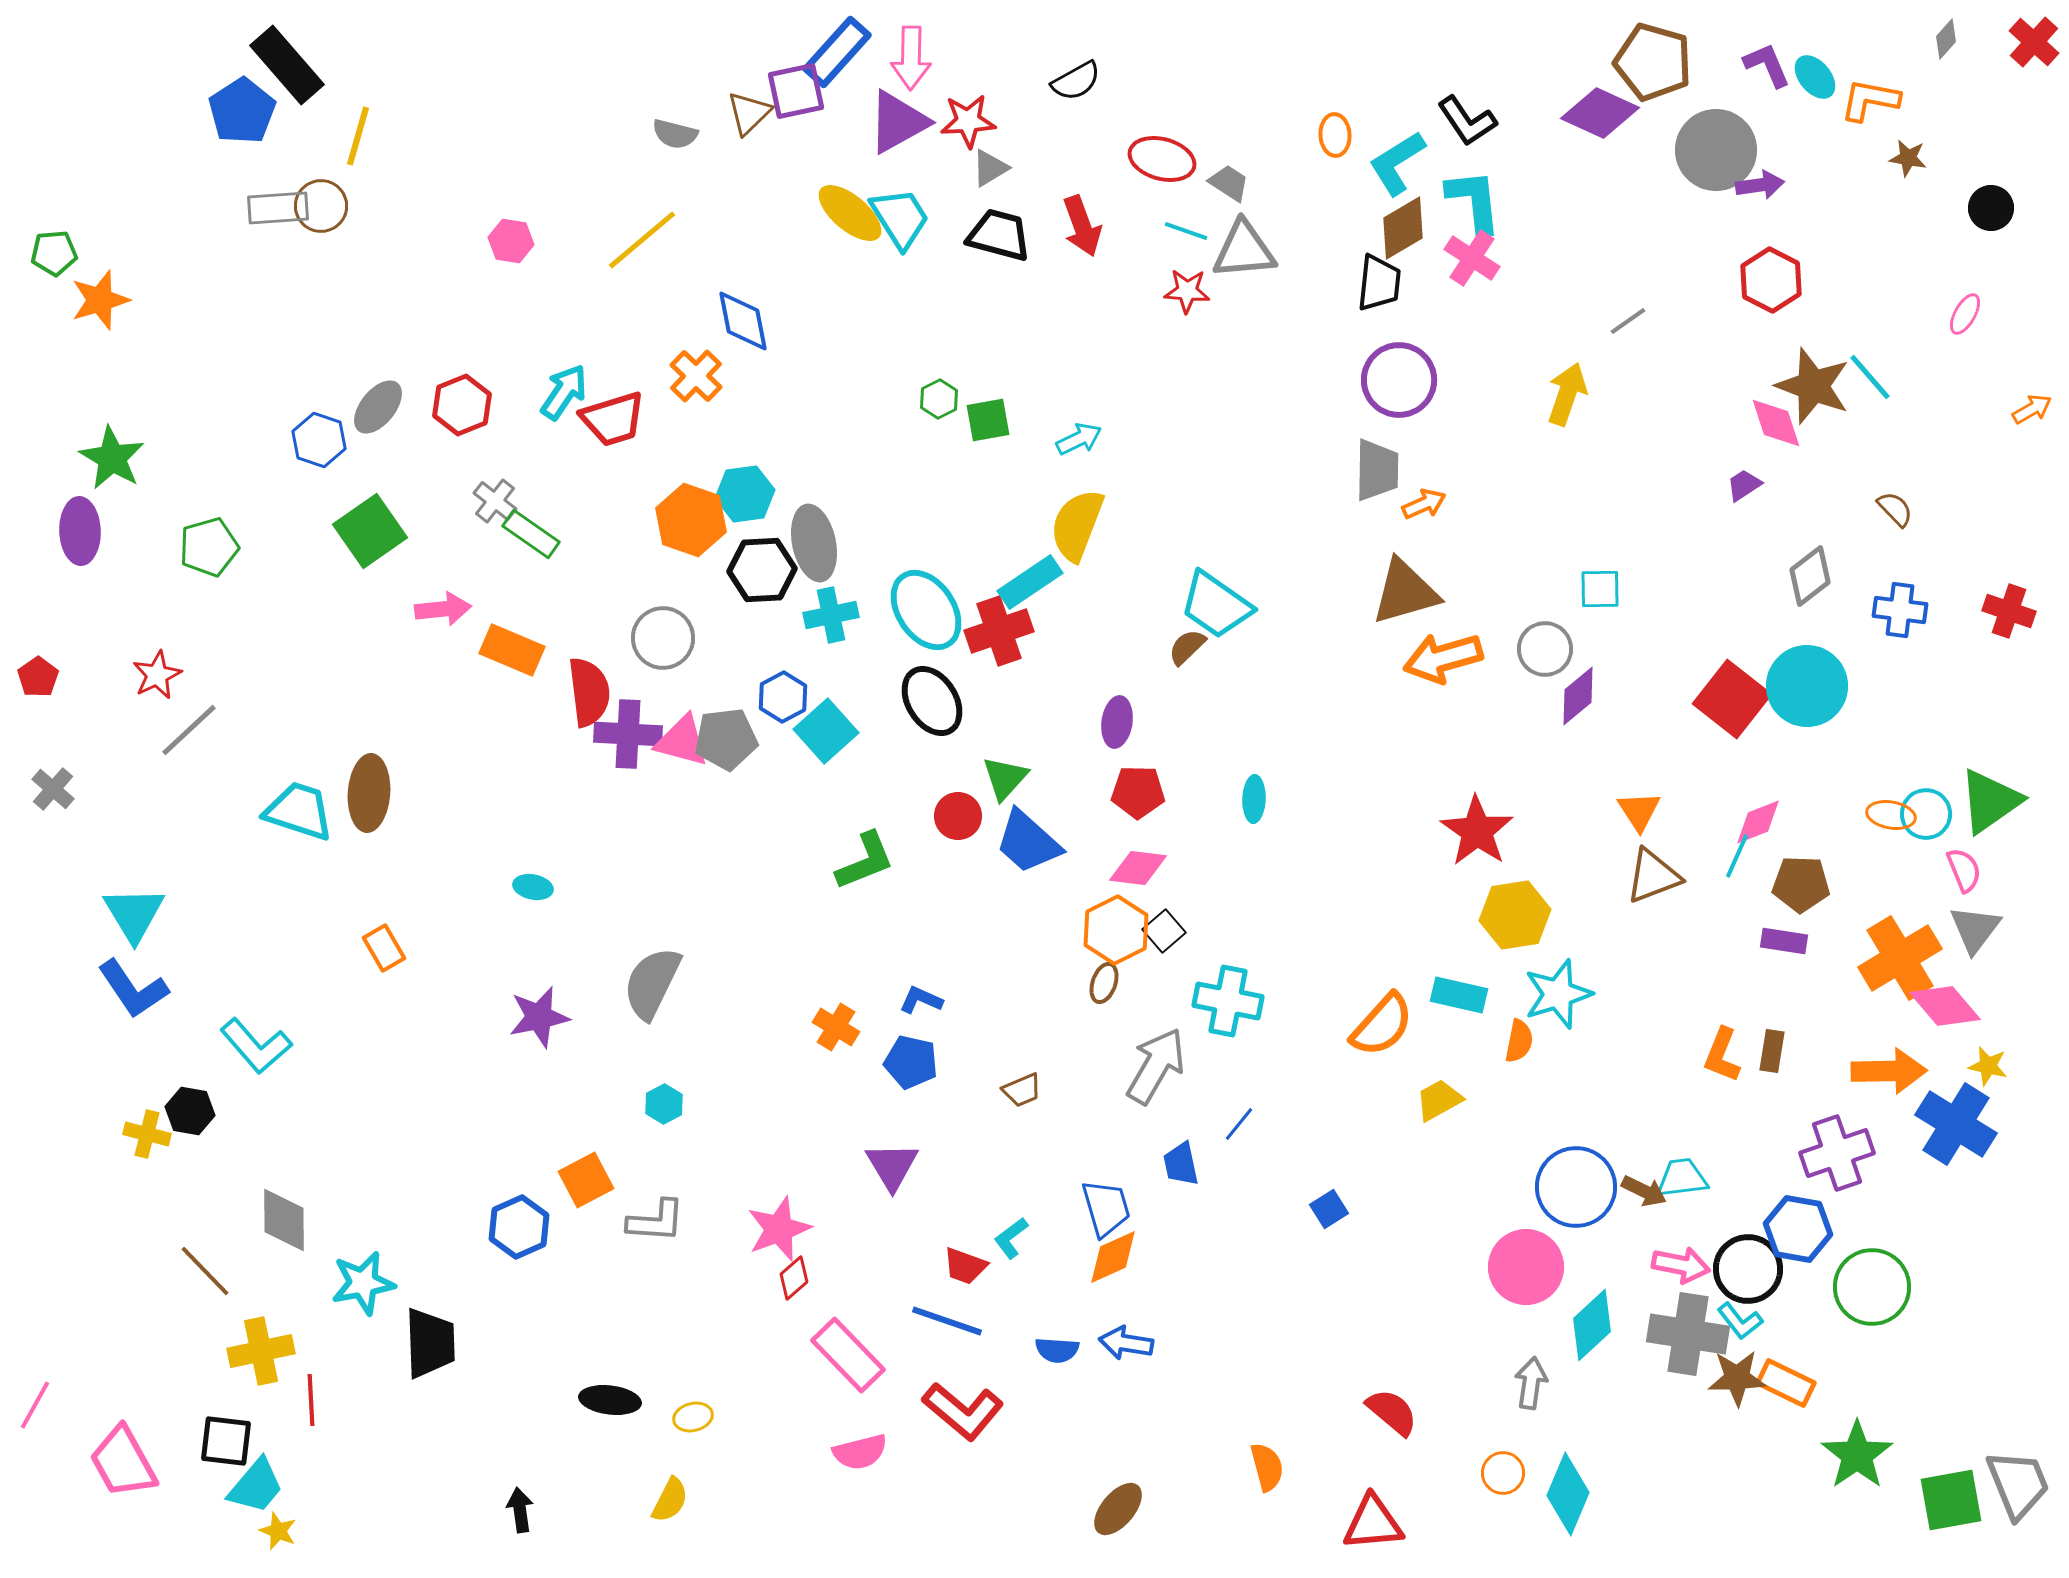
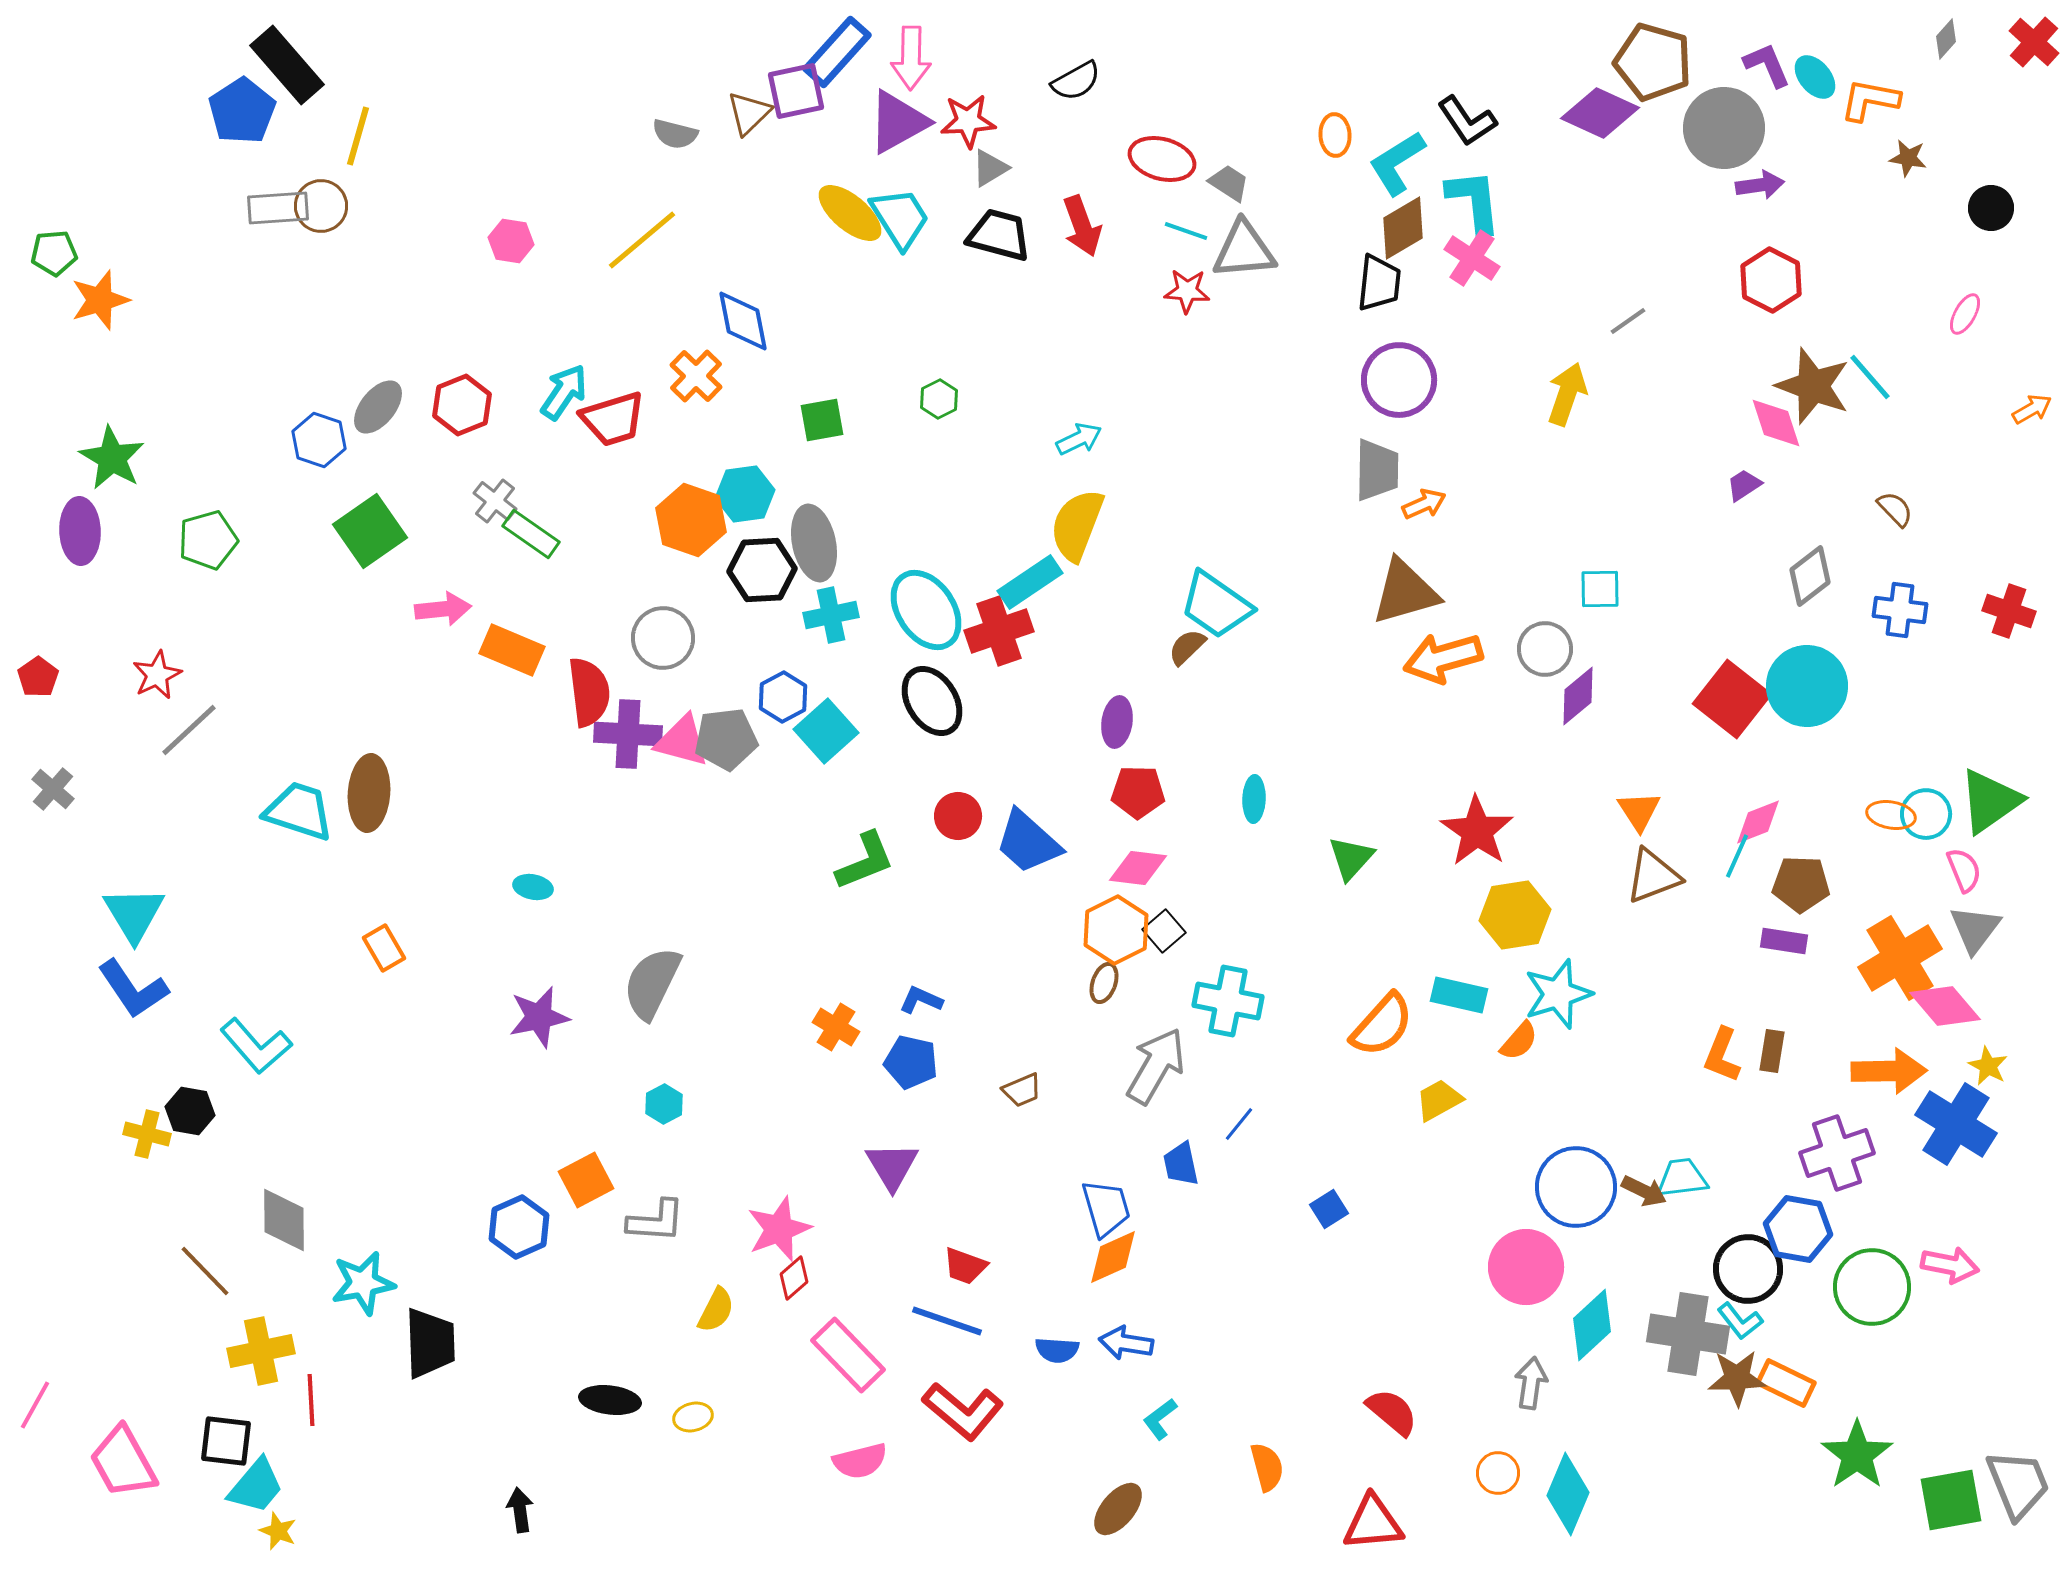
gray circle at (1716, 150): moved 8 px right, 22 px up
green square at (988, 420): moved 166 px left
green pentagon at (209, 547): moved 1 px left, 7 px up
green triangle at (1005, 778): moved 346 px right, 80 px down
orange semicircle at (1519, 1041): rotated 30 degrees clockwise
yellow star at (1988, 1066): rotated 15 degrees clockwise
cyan L-shape at (1011, 1238): moved 149 px right, 181 px down
pink arrow at (1681, 1265): moved 269 px right
pink semicircle at (860, 1452): moved 9 px down
orange circle at (1503, 1473): moved 5 px left
yellow semicircle at (670, 1500): moved 46 px right, 190 px up
